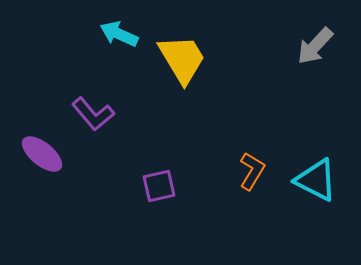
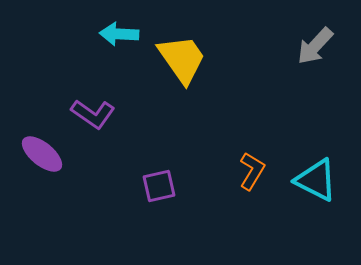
cyan arrow: rotated 21 degrees counterclockwise
yellow trapezoid: rotated 4 degrees counterclockwise
purple L-shape: rotated 15 degrees counterclockwise
